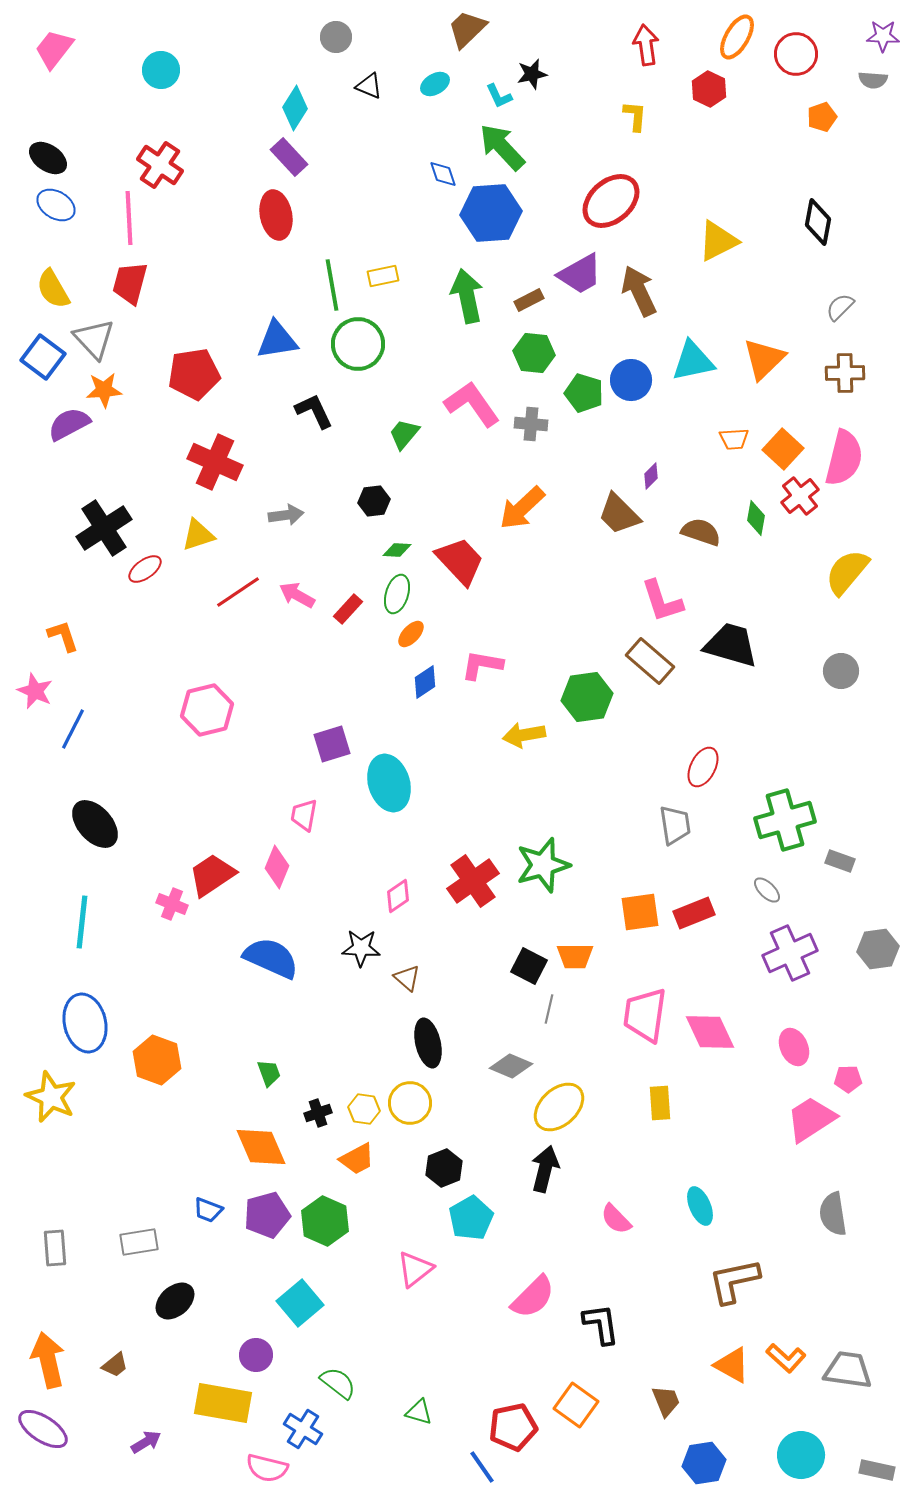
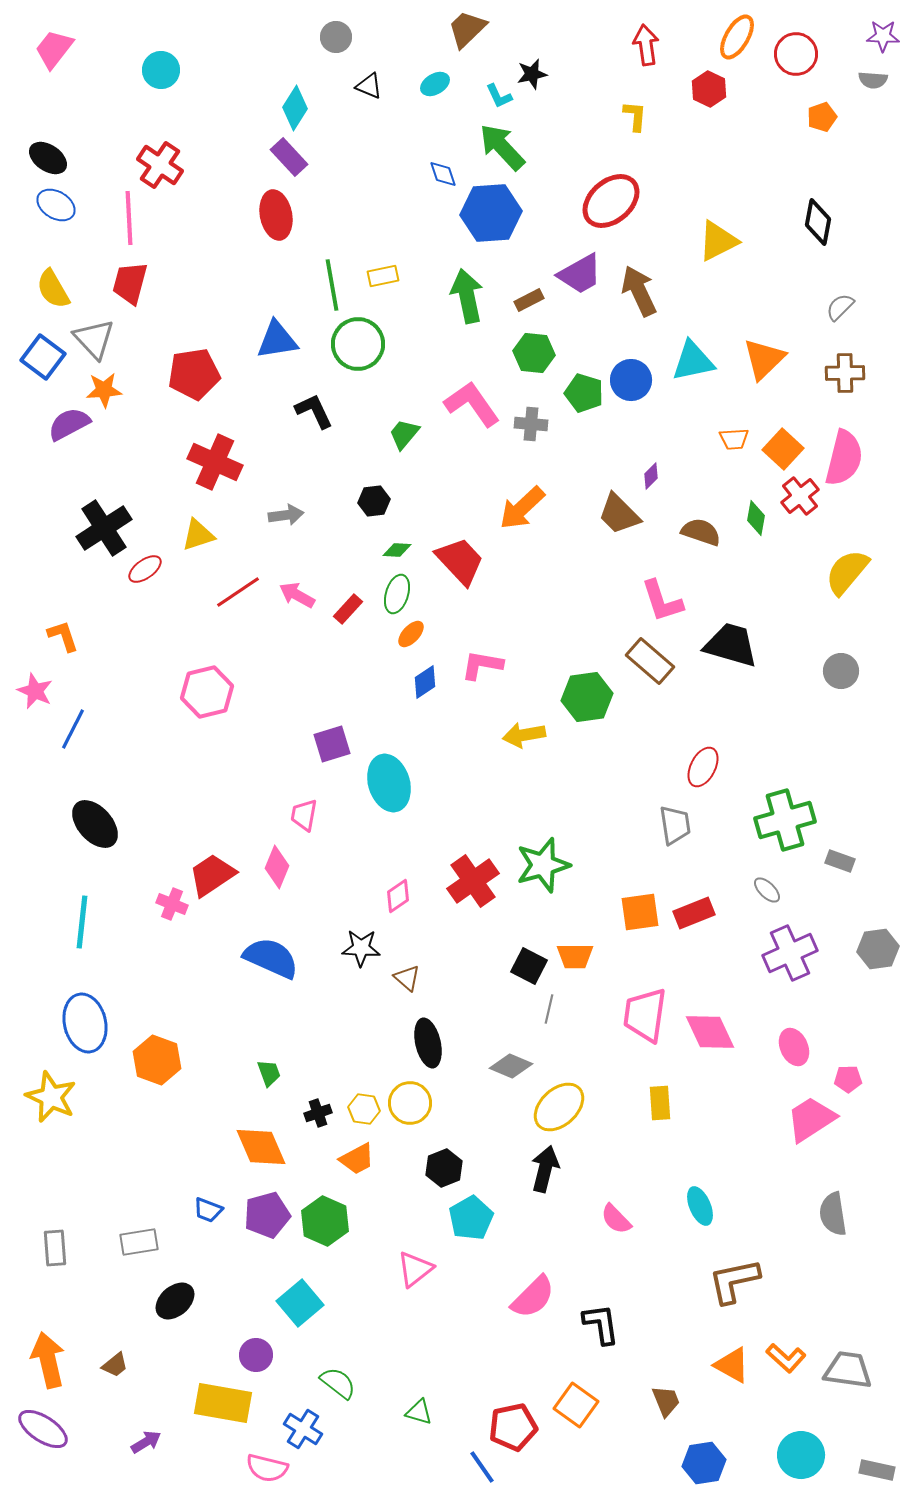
pink hexagon at (207, 710): moved 18 px up
